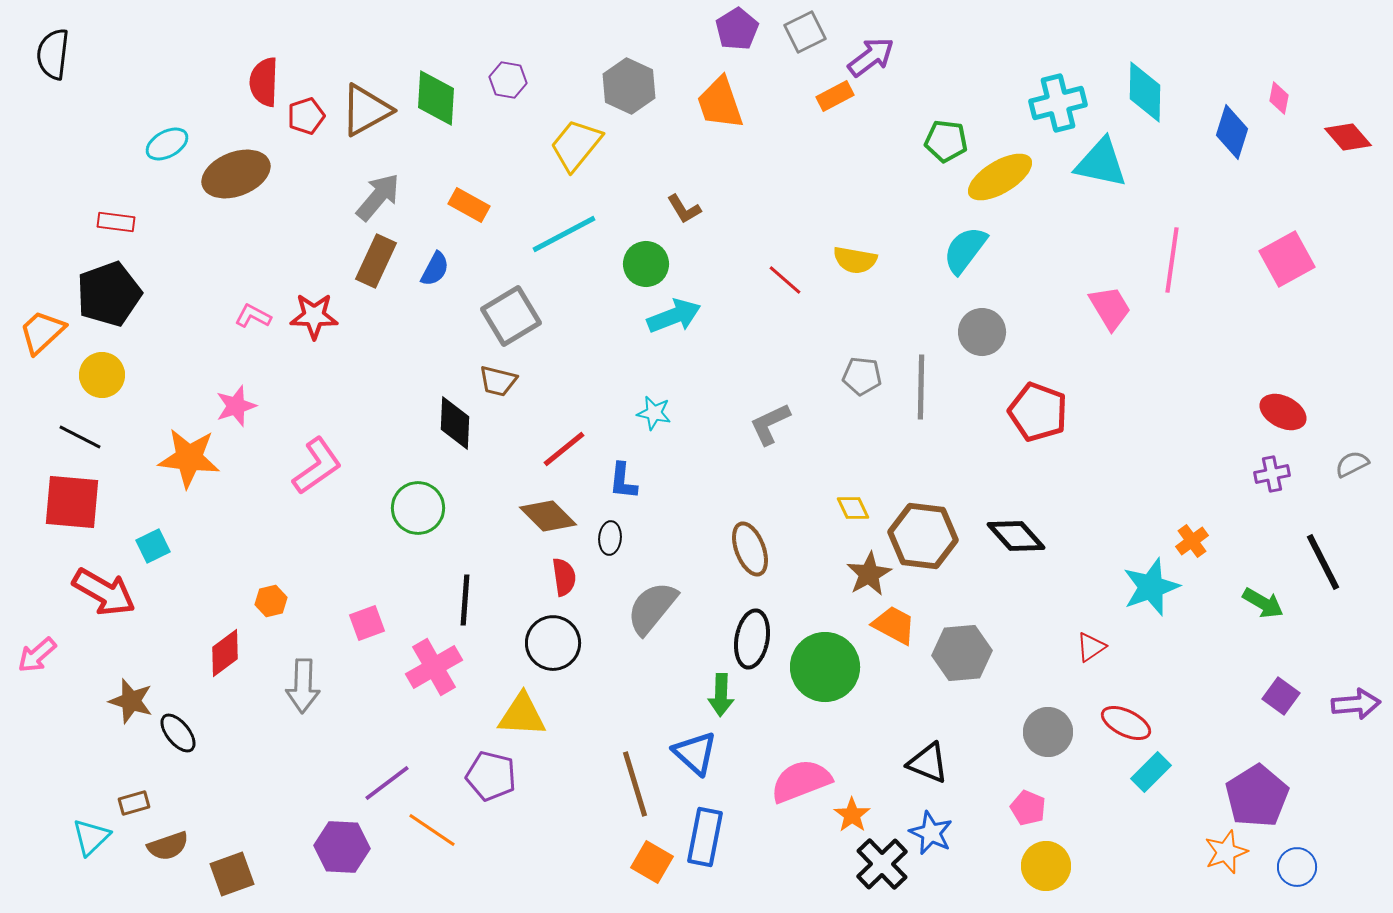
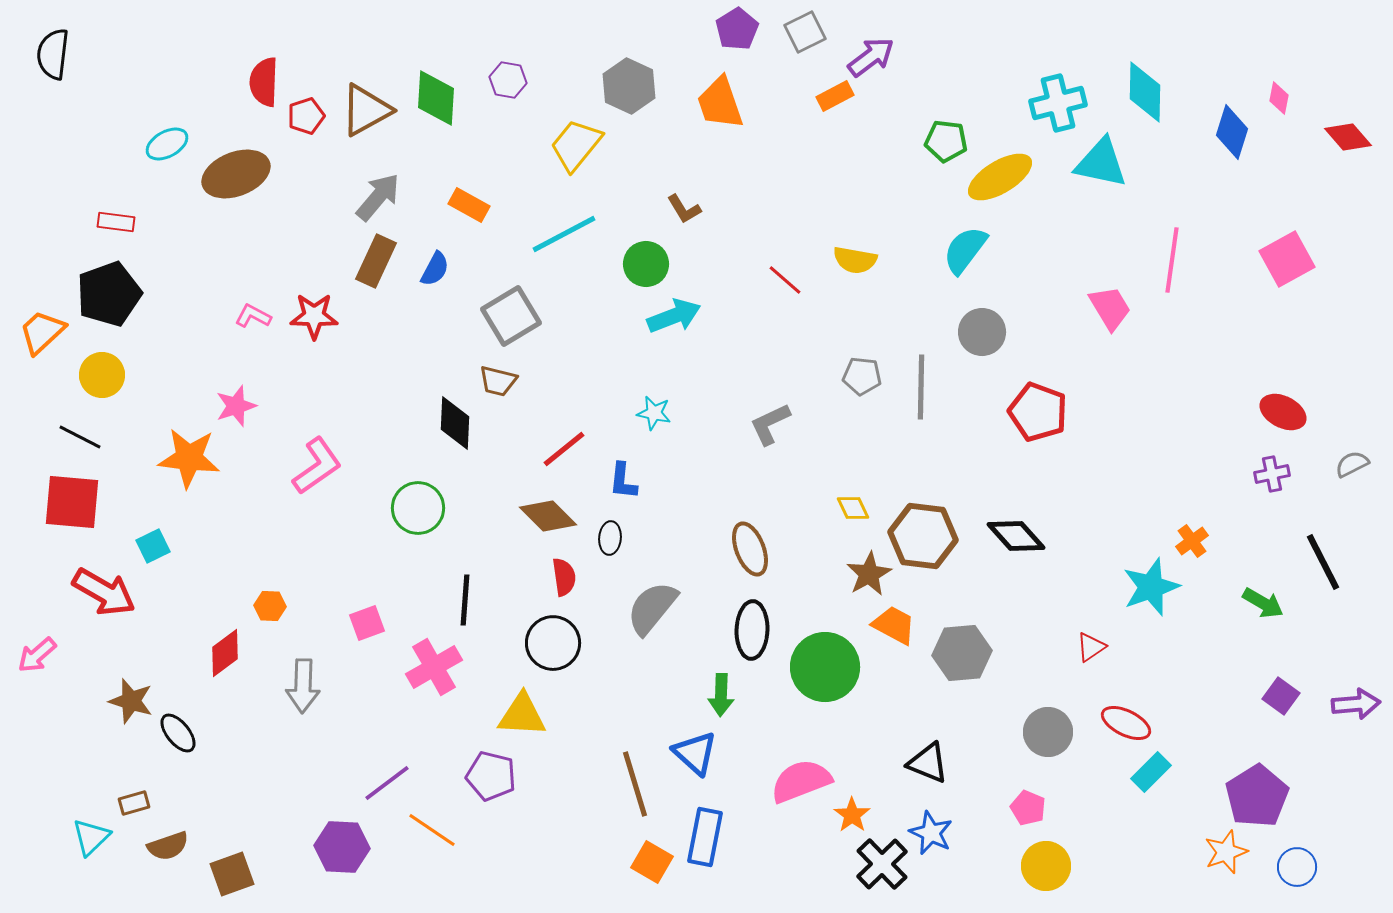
orange hexagon at (271, 601): moved 1 px left, 5 px down; rotated 16 degrees clockwise
black ellipse at (752, 639): moved 9 px up; rotated 8 degrees counterclockwise
